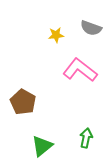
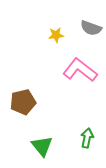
brown pentagon: rotated 30 degrees clockwise
green arrow: moved 1 px right
green triangle: rotated 30 degrees counterclockwise
